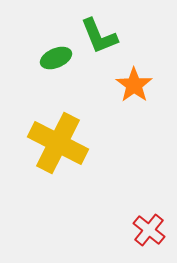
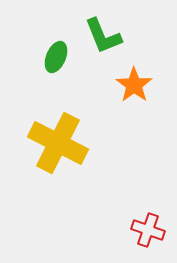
green L-shape: moved 4 px right
green ellipse: moved 1 px up; rotated 44 degrees counterclockwise
red cross: moved 1 px left; rotated 20 degrees counterclockwise
